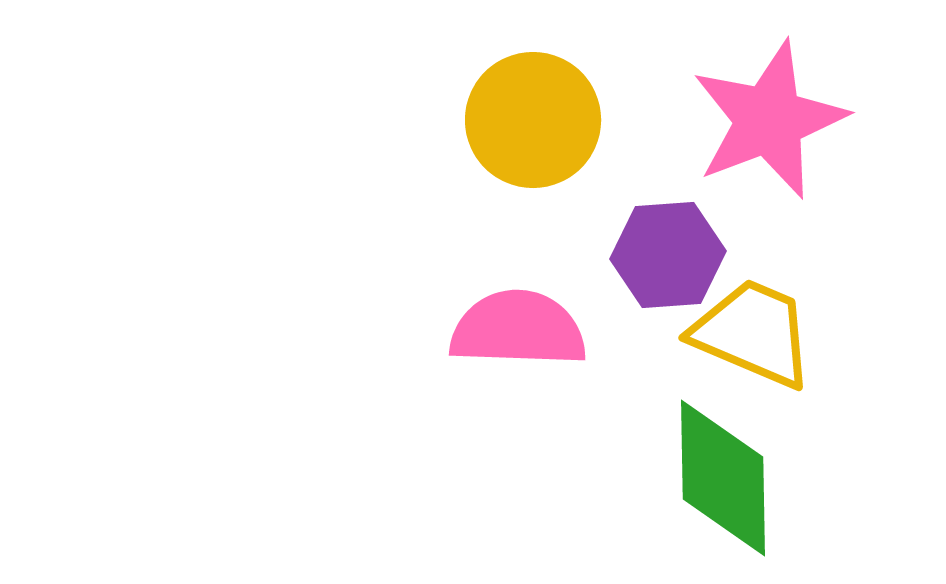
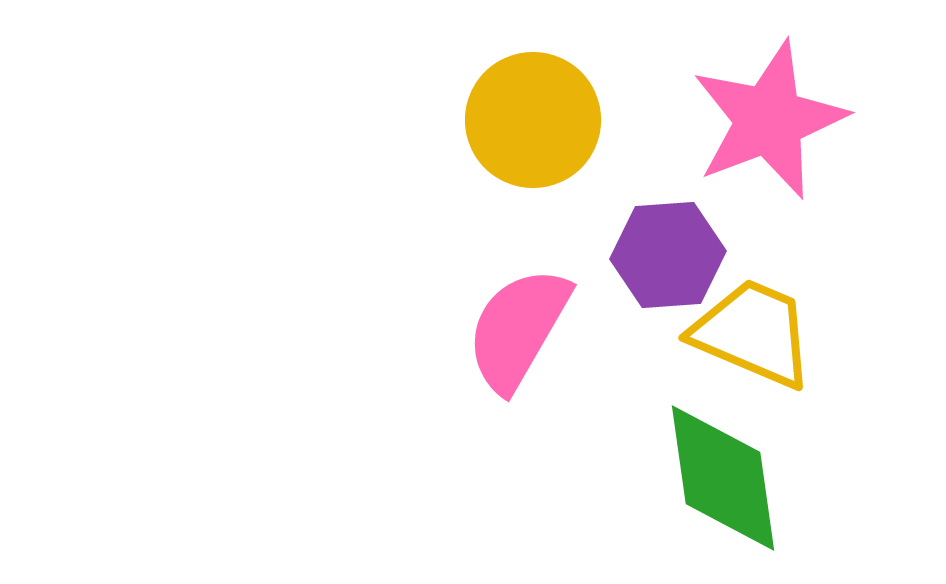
pink semicircle: rotated 62 degrees counterclockwise
green diamond: rotated 7 degrees counterclockwise
